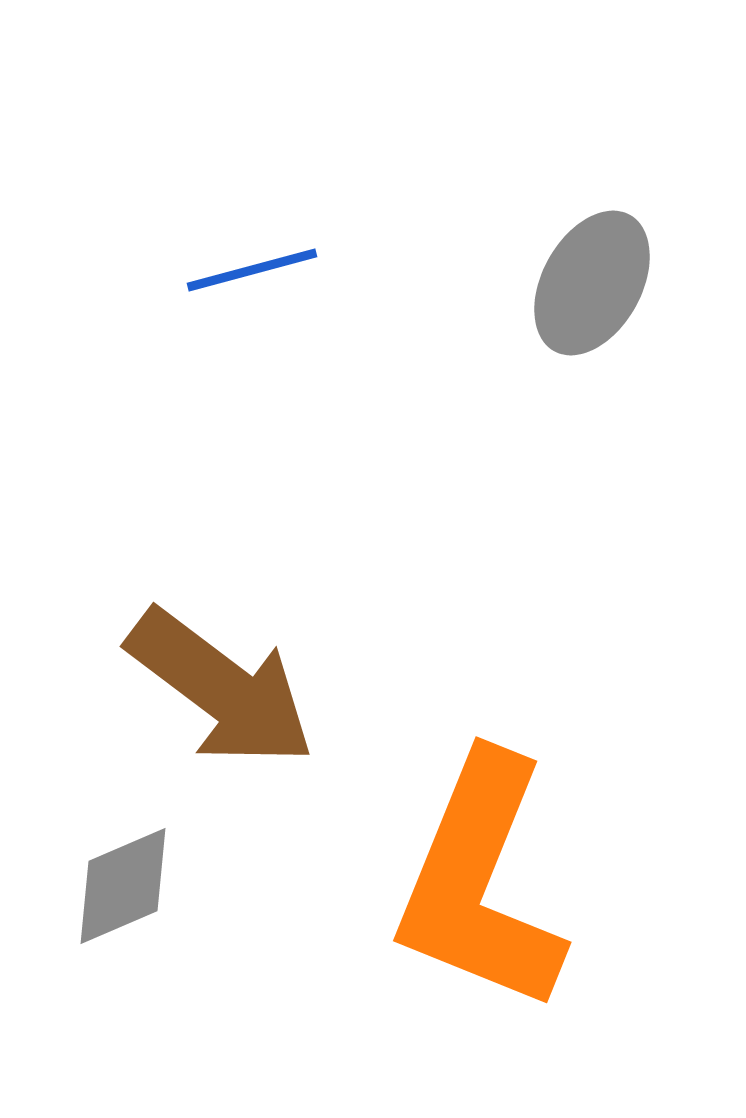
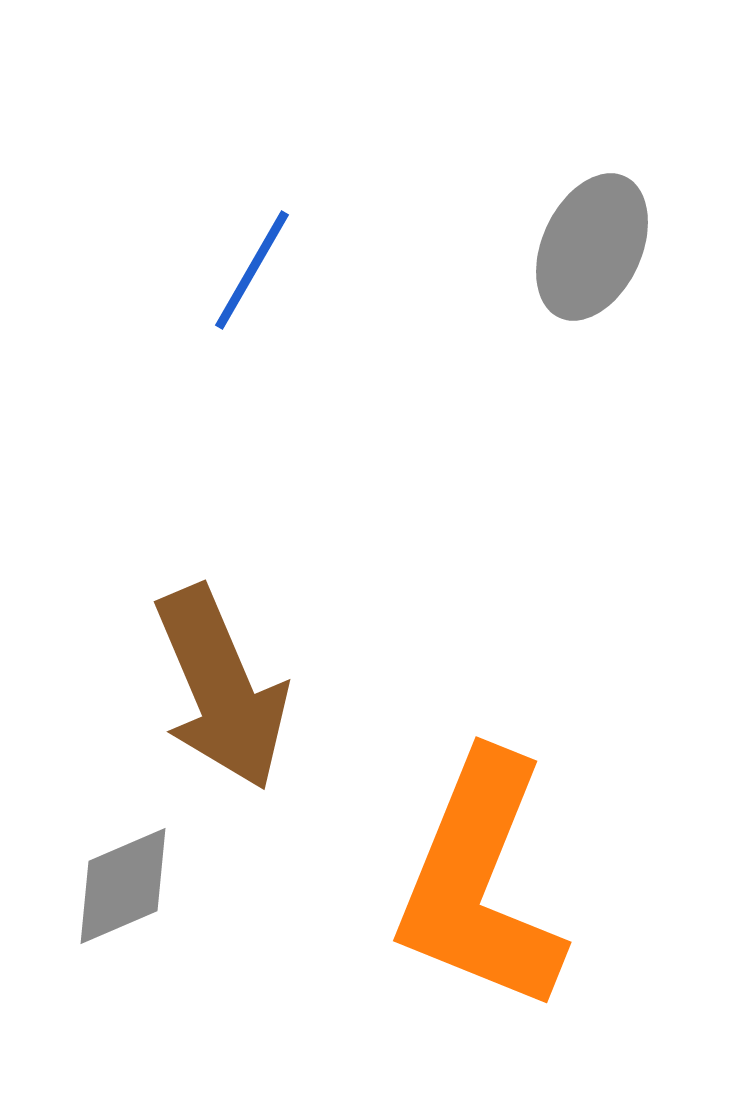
blue line: rotated 45 degrees counterclockwise
gray ellipse: moved 36 px up; rotated 4 degrees counterclockwise
brown arrow: rotated 30 degrees clockwise
